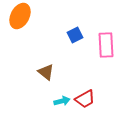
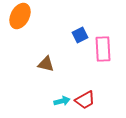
blue square: moved 5 px right
pink rectangle: moved 3 px left, 4 px down
brown triangle: moved 8 px up; rotated 24 degrees counterclockwise
red trapezoid: moved 1 px down
